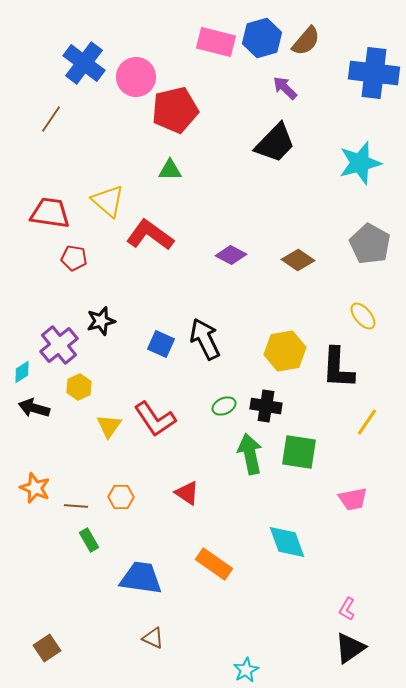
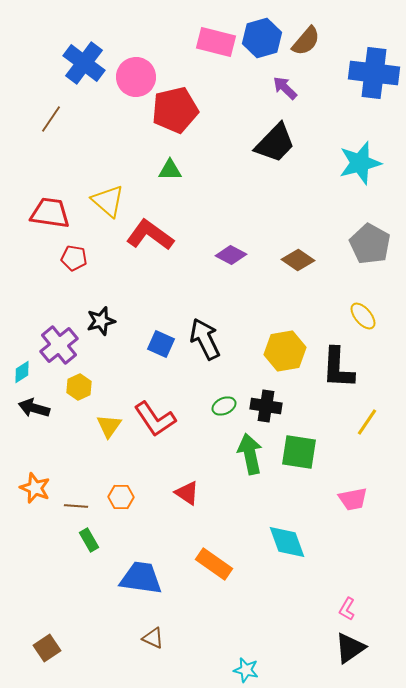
cyan star at (246, 670): rotated 30 degrees counterclockwise
